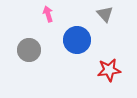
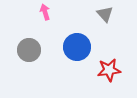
pink arrow: moved 3 px left, 2 px up
blue circle: moved 7 px down
